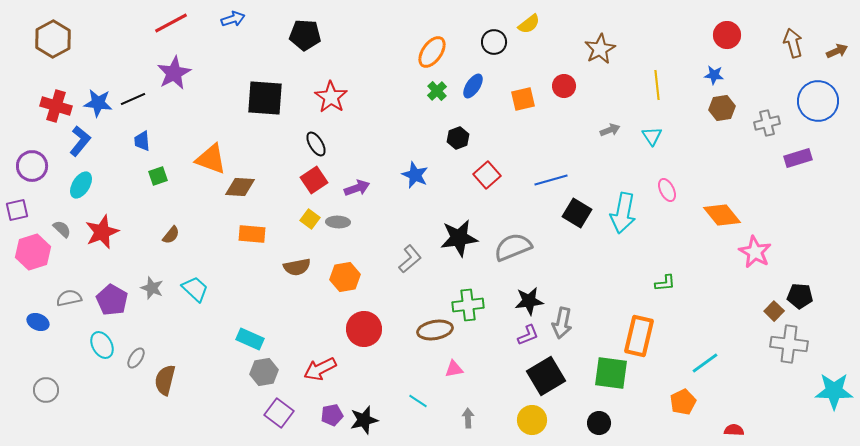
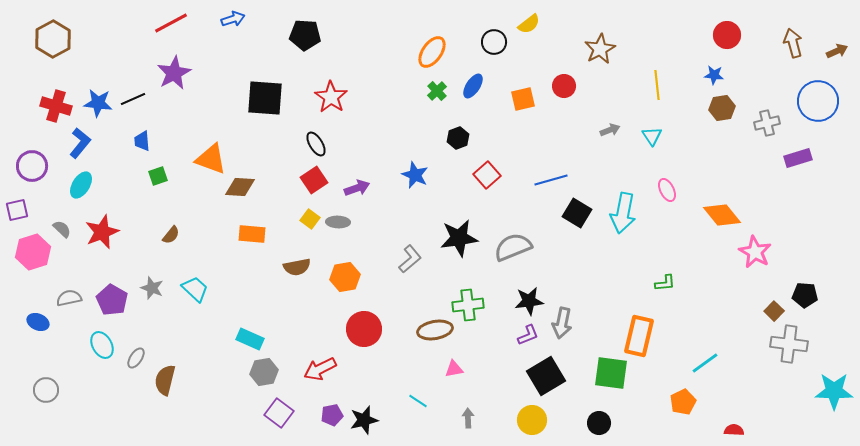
blue L-shape at (80, 141): moved 2 px down
black pentagon at (800, 296): moved 5 px right, 1 px up
